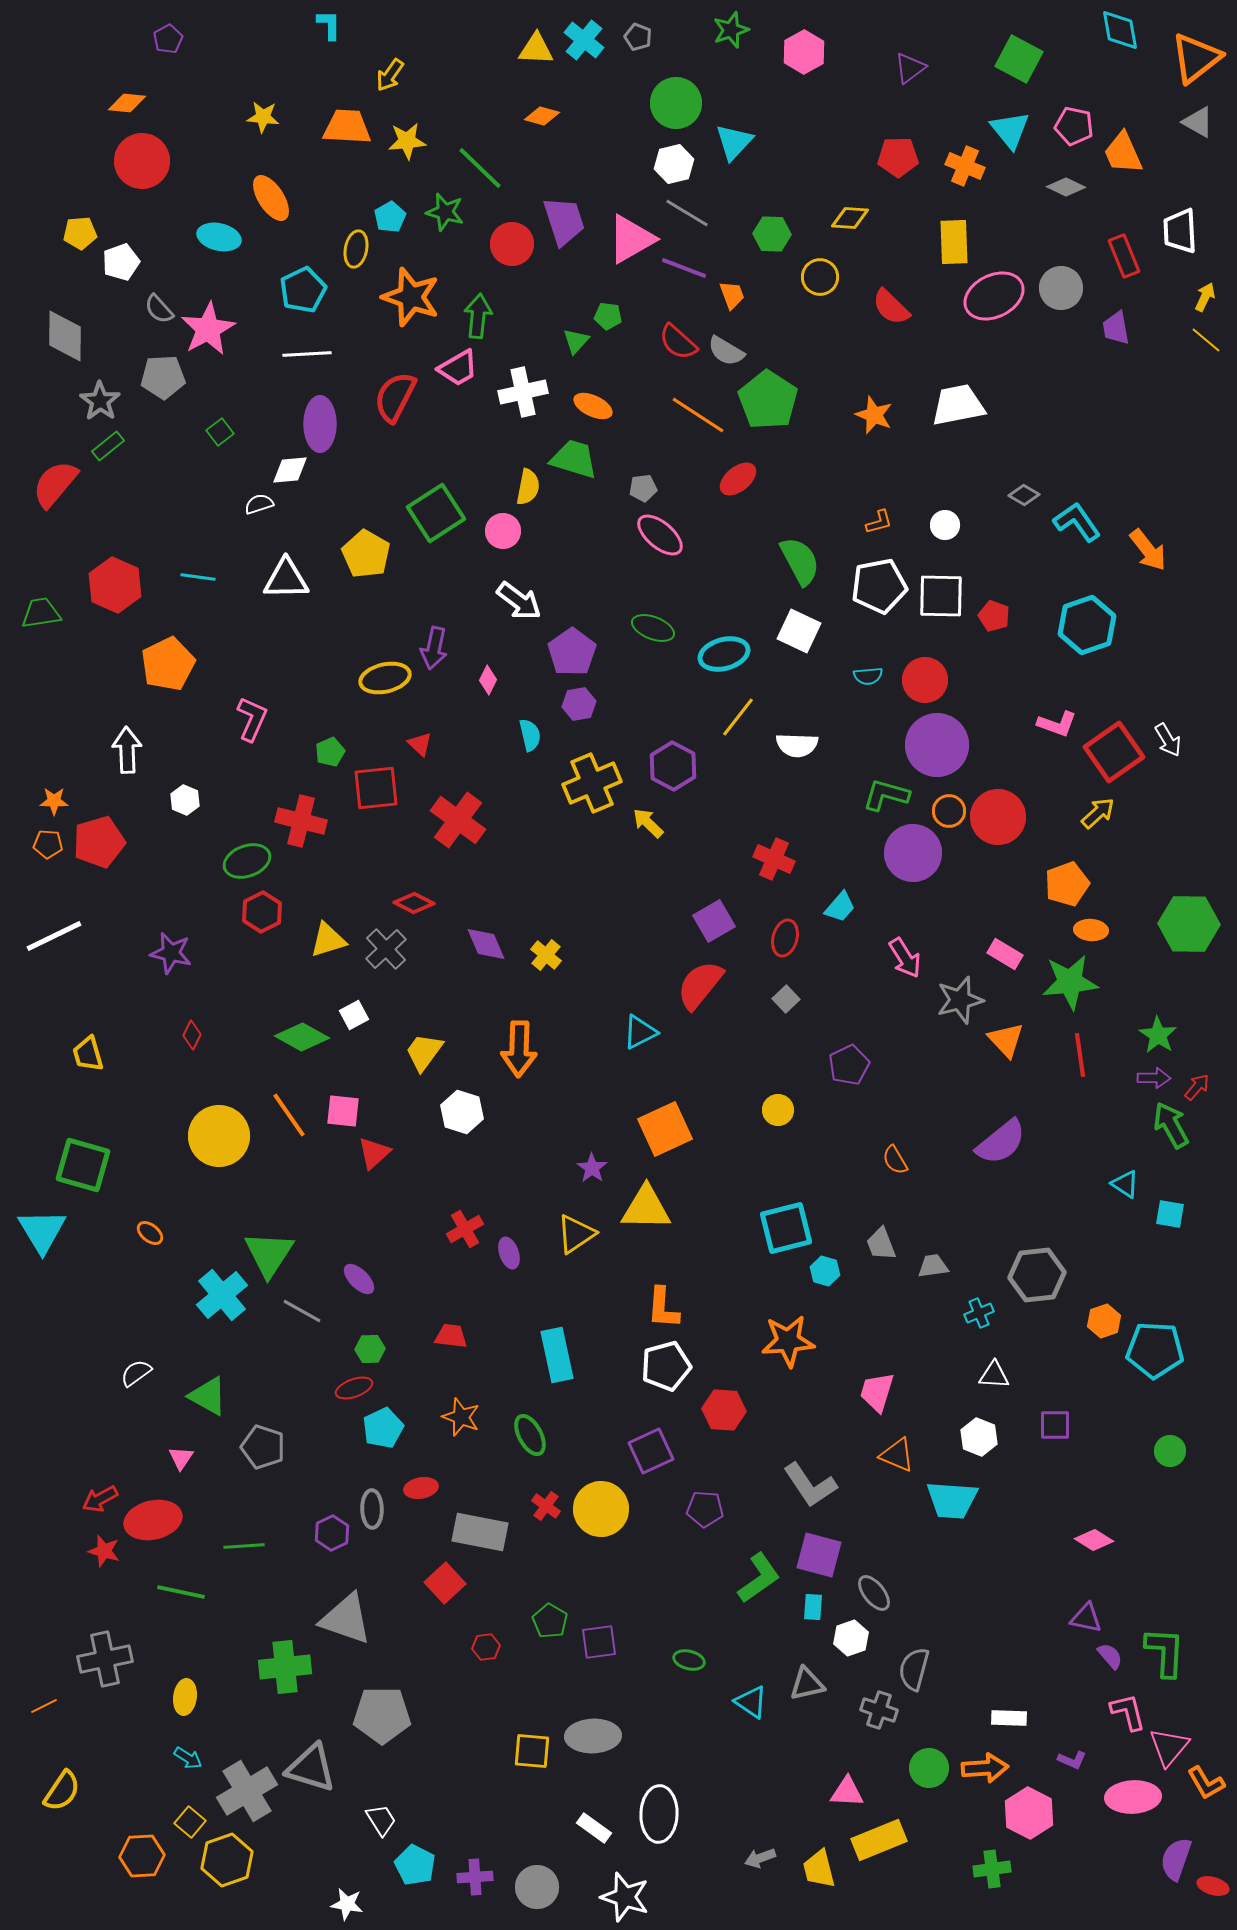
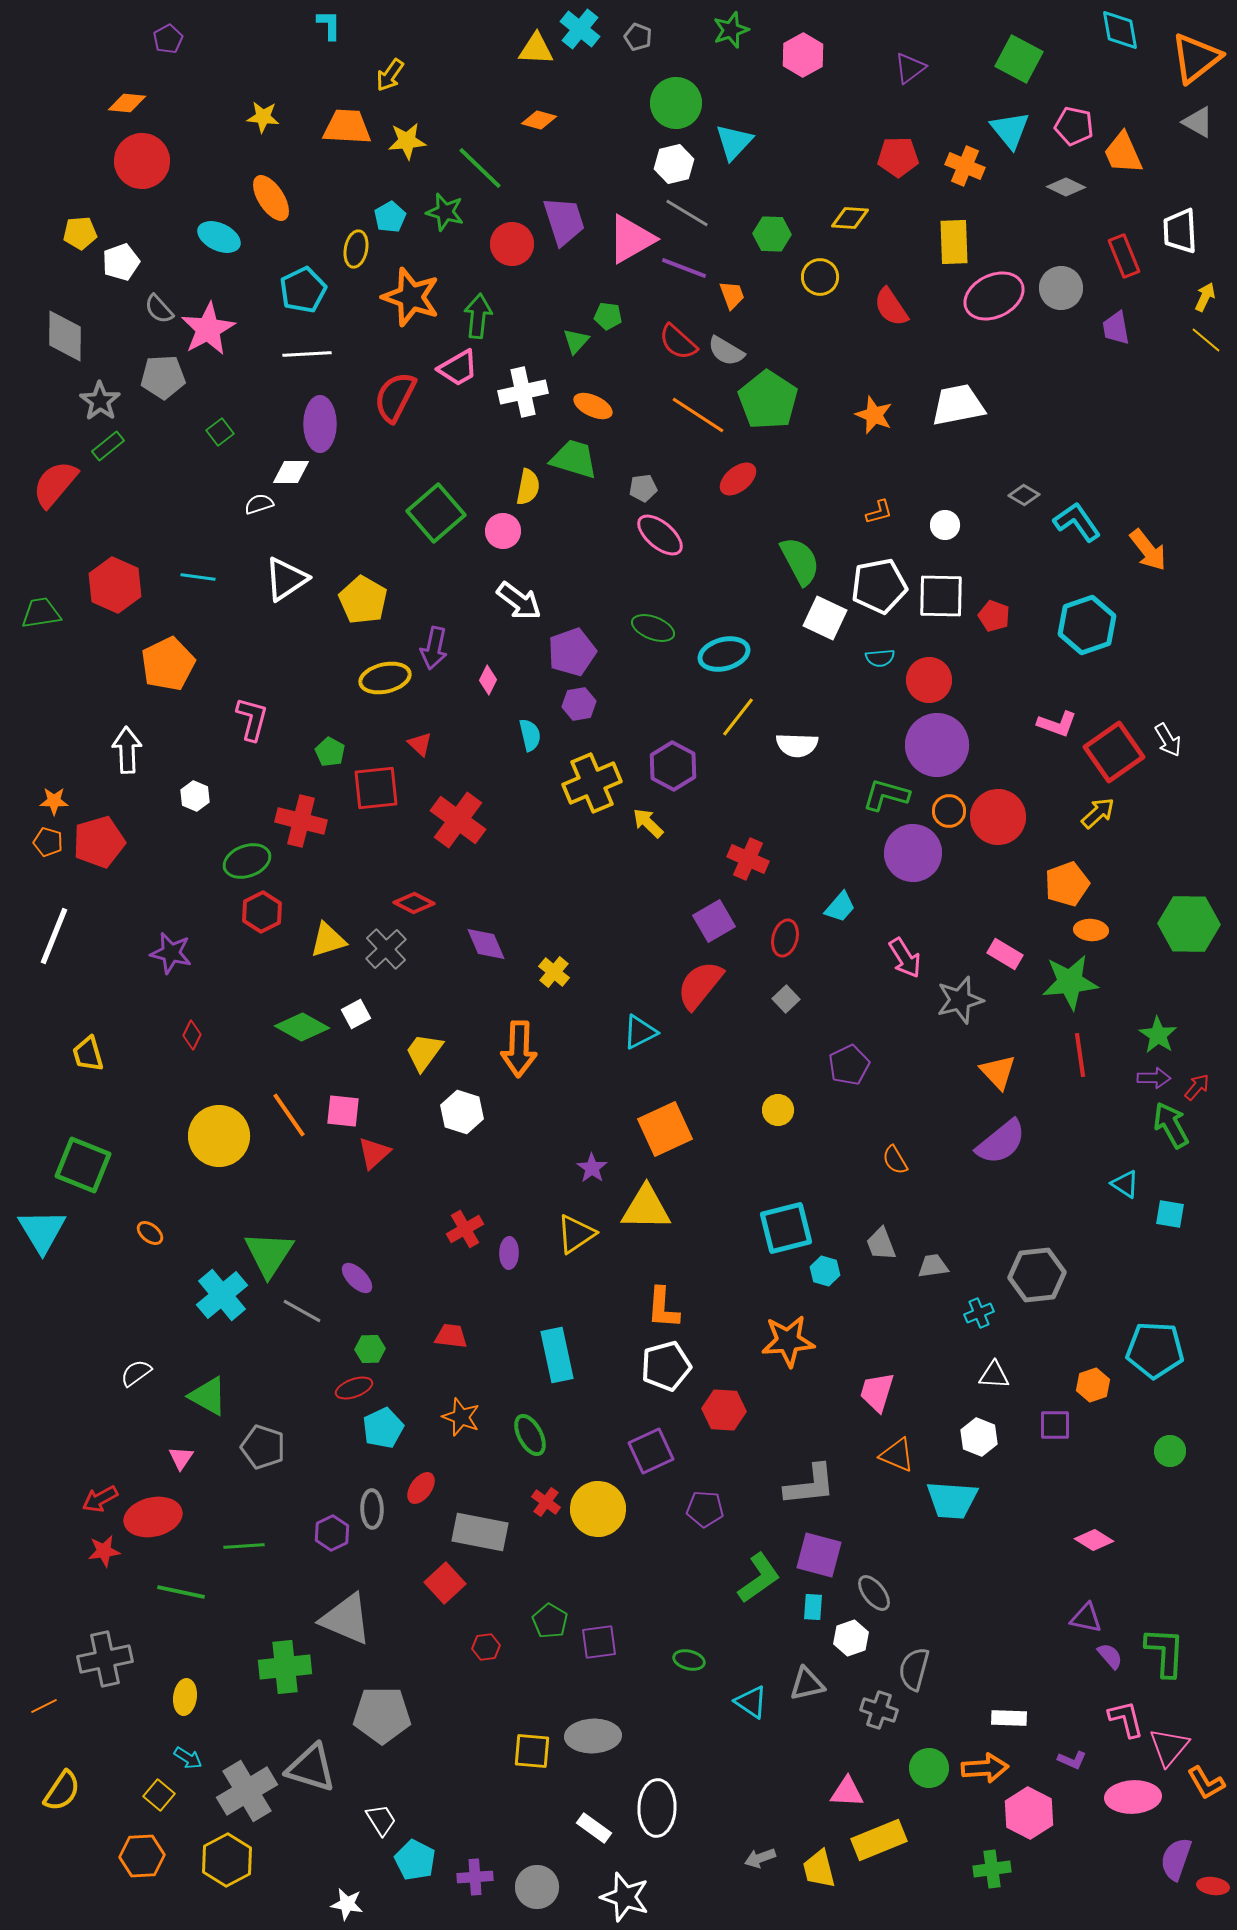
cyan cross at (584, 40): moved 4 px left, 11 px up
pink hexagon at (804, 52): moved 1 px left, 3 px down
orange diamond at (542, 116): moved 3 px left, 4 px down
cyan ellipse at (219, 237): rotated 12 degrees clockwise
red semicircle at (891, 307): rotated 12 degrees clockwise
white diamond at (290, 470): moved 1 px right, 2 px down; rotated 6 degrees clockwise
green square at (436, 513): rotated 8 degrees counterclockwise
orange L-shape at (879, 522): moved 10 px up
yellow pentagon at (366, 554): moved 3 px left, 46 px down
white triangle at (286, 579): rotated 33 degrees counterclockwise
white square at (799, 631): moved 26 px right, 13 px up
purple pentagon at (572, 652): rotated 15 degrees clockwise
cyan semicircle at (868, 676): moved 12 px right, 18 px up
red circle at (925, 680): moved 4 px right
pink L-shape at (252, 719): rotated 9 degrees counterclockwise
green pentagon at (330, 752): rotated 20 degrees counterclockwise
white hexagon at (185, 800): moved 10 px right, 4 px up
orange pentagon at (48, 844): moved 2 px up; rotated 12 degrees clockwise
red cross at (774, 859): moved 26 px left
white line at (54, 936): rotated 42 degrees counterclockwise
yellow cross at (546, 955): moved 8 px right, 17 px down
white square at (354, 1015): moved 2 px right, 1 px up
green diamond at (302, 1037): moved 10 px up
orange triangle at (1006, 1040): moved 8 px left, 32 px down
green square at (83, 1165): rotated 6 degrees clockwise
purple ellipse at (509, 1253): rotated 20 degrees clockwise
purple ellipse at (359, 1279): moved 2 px left, 1 px up
orange hexagon at (1104, 1321): moved 11 px left, 64 px down
gray L-shape at (810, 1485): rotated 62 degrees counterclockwise
red ellipse at (421, 1488): rotated 44 degrees counterclockwise
red cross at (546, 1506): moved 4 px up
yellow circle at (601, 1509): moved 3 px left
red ellipse at (153, 1520): moved 3 px up
red star at (104, 1551): rotated 24 degrees counterclockwise
gray triangle at (346, 1619): rotated 4 degrees clockwise
pink L-shape at (1128, 1712): moved 2 px left, 7 px down
white ellipse at (659, 1814): moved 2 px left, 6 px up
yellow square at (190, 1822): moved 31 px left, 27 px up
yellow hexagon at (227, 1860): rotated 9 degrees counterclockwise
cyan pentagon at (415, 1865): moved 5 px up
red ellipse at (1213, 1886): rotated 8 degrees counterclockwise
